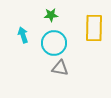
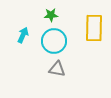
cyan arrow: rotated 42 degrees clockwise
cyan circle: moved 2 px up
gray triangle: moved 3 px left, 1 px down
